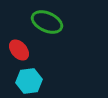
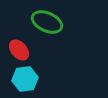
cyan hexagon: moved 4 px left, 2 px up
